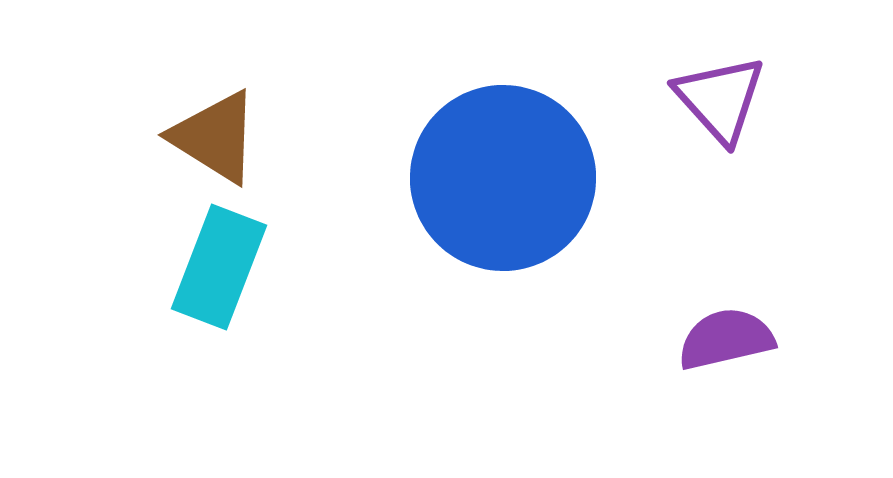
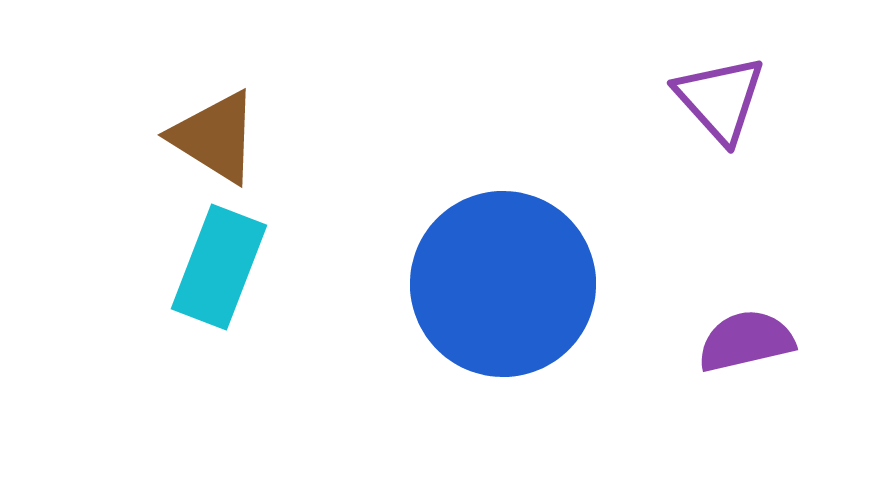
blue circle: moved 106 px down
purple semicircle: moved 20 px right, 2 px down
